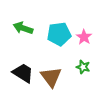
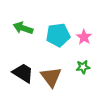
cyan pentagon: moved 1 px left, 1 px down
green star: rotated 24 degrees counterclockwise
